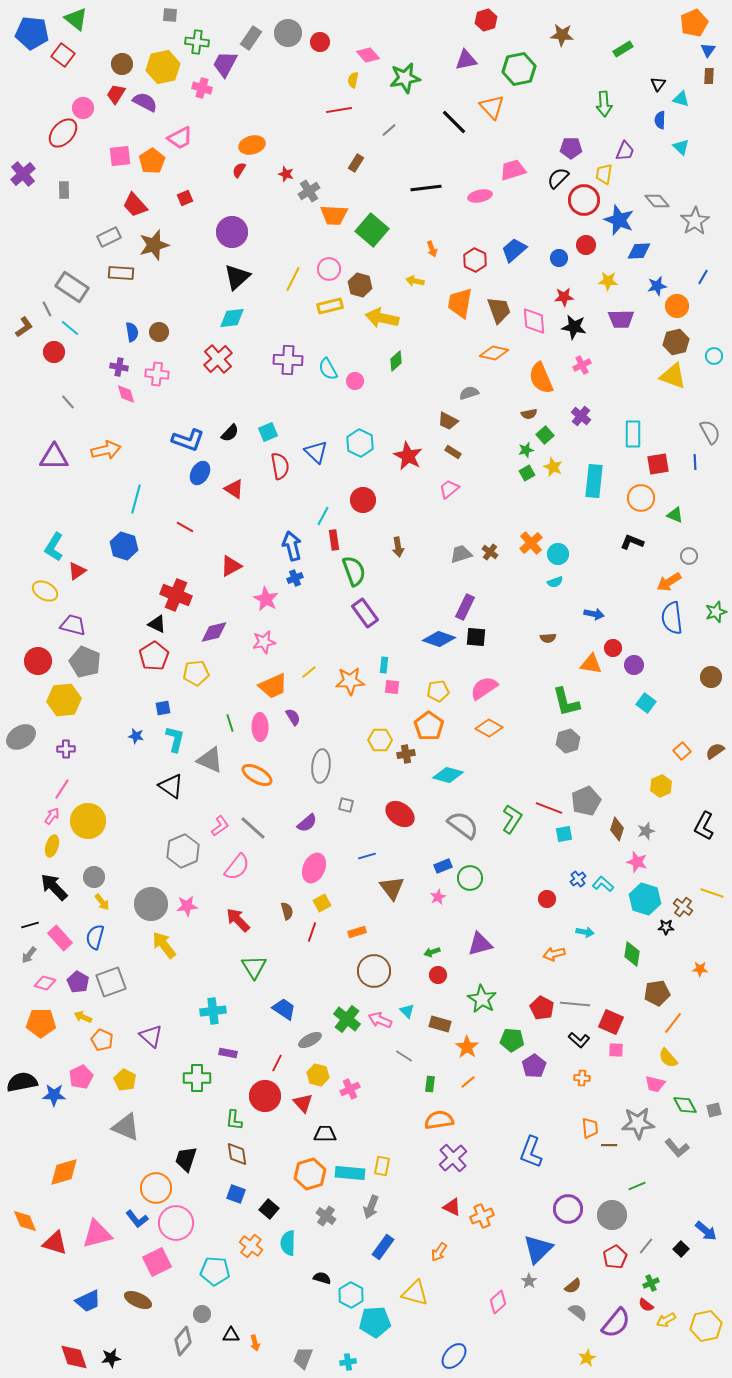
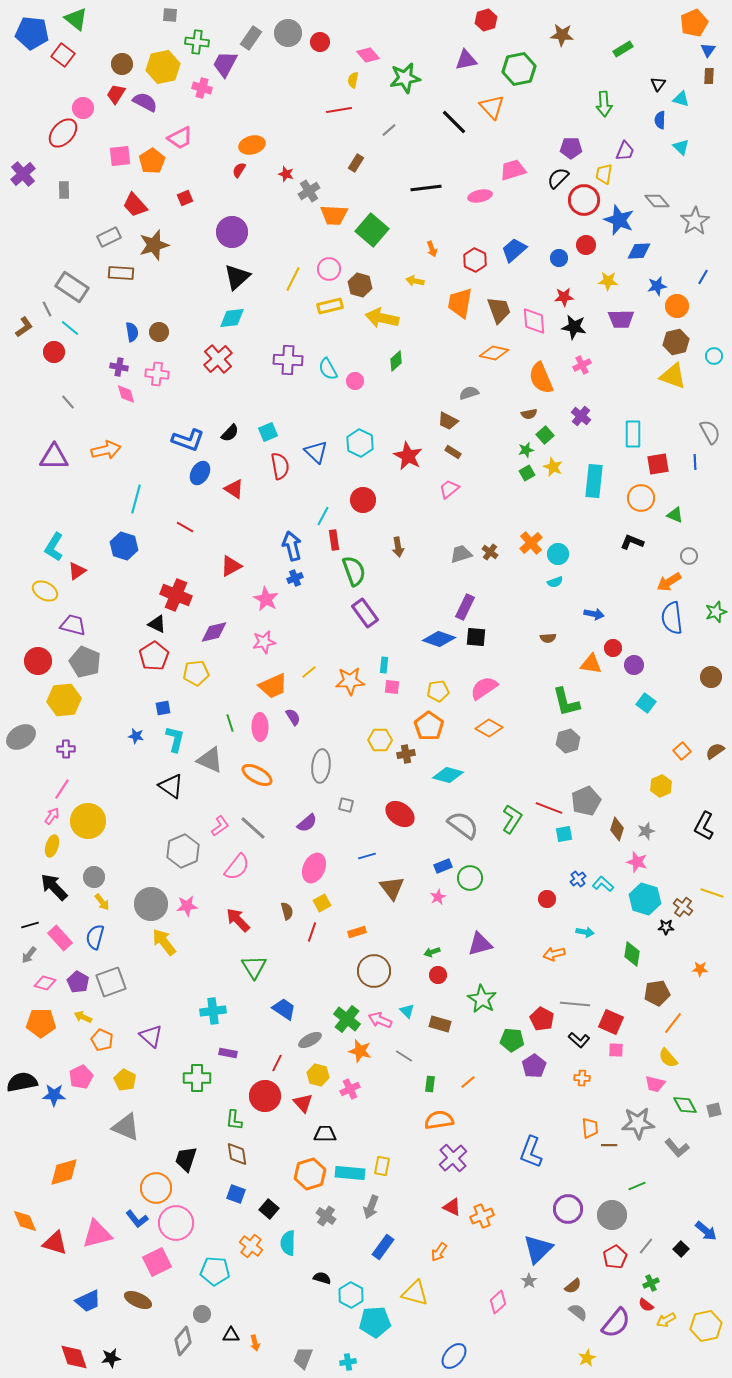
yellow arrow at (164, 945): moved 3 px up
red pentagon at (542, 1008): moved 11 px down
orange star at (467, 1047): moved 107 px left, 4 px down; rotated 20 degrees counterclockwise
